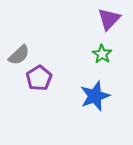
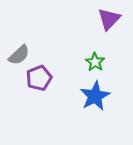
green star: moved 7 px left, 8 px down
purple pentagon: rotated 10 degrees clockwise
blue star: rotated 8 degrees counterclockwise
